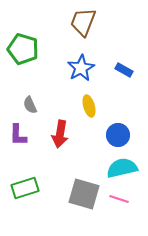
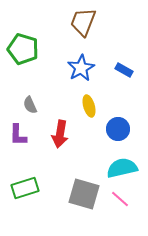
blue circle: moved 6 px up
pink line: moved 1 px right; rotated 24 degrees clockwise
